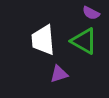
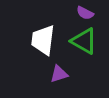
purple semicircle: moved 6 px left
white trapezoid: rotated 12 degrees clockwise
